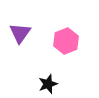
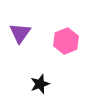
black star: moved 8 px left
